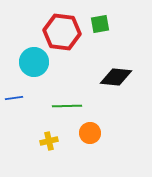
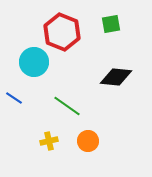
green square: moved 11 px right
red hexagon: rotated 15 degrees clockwise
blue line: rotated 42 degrees clockwise
green line: rotated 36 degrees clockwise
orange circle: moved 2 px left, 8 px down
